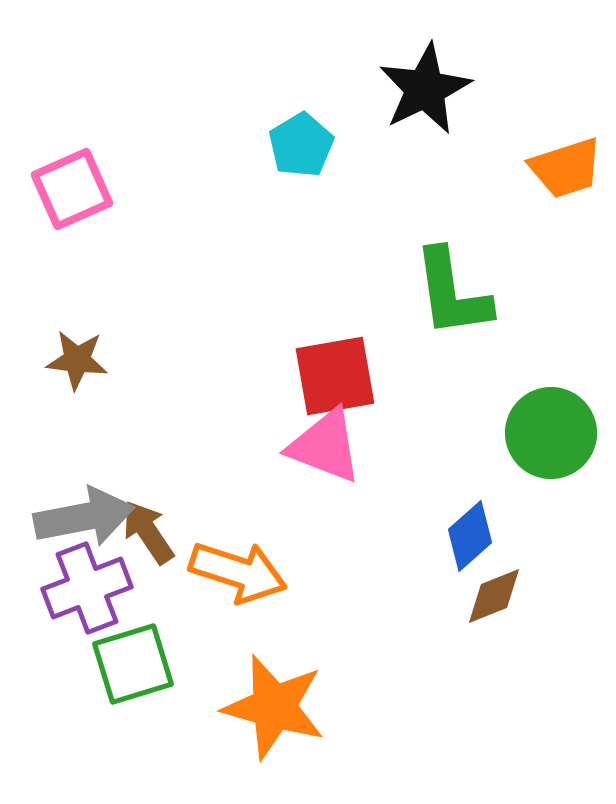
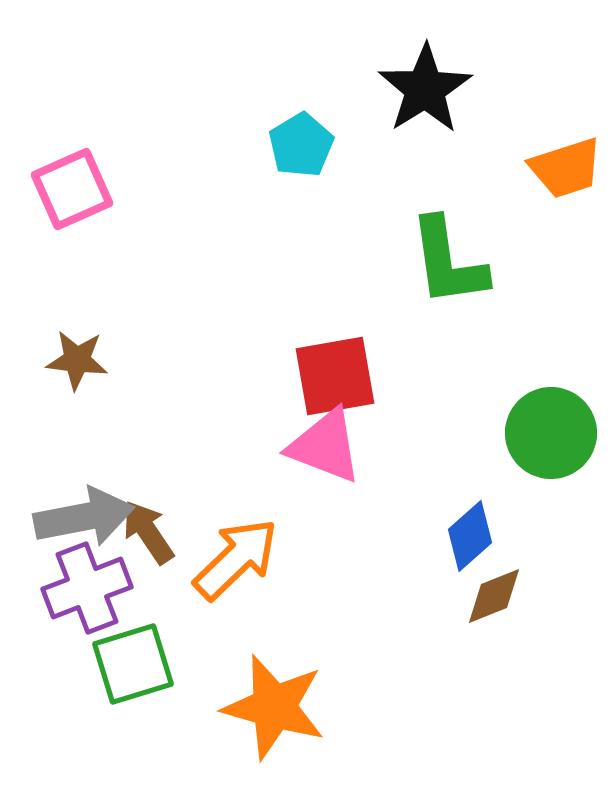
black star: rotated 6 degrees counterclockwise
green L-shape: moved 4 px left, 31 px up
orange arrow: moved 2 px left, 13 px up; rotated 62 degrees counterclockwise
